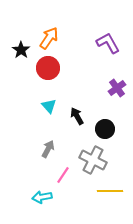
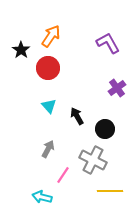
orange arrow: moved 2 px right, 2 px up
cyan arrow: rotated 24 degrees clockwise
